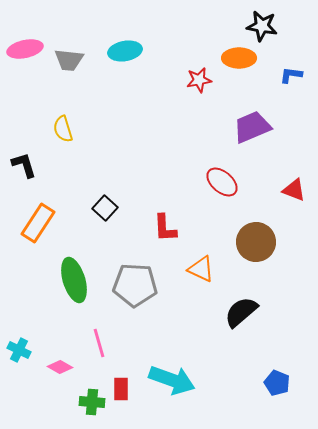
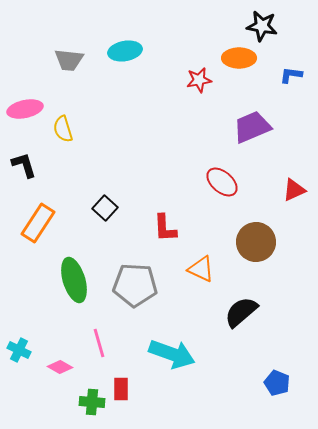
pink ellipse: moved 60 px down
red triangle: rotated 45 degrees counterclockwise
cyan arrow: moved 26 px up
